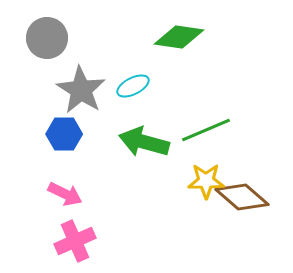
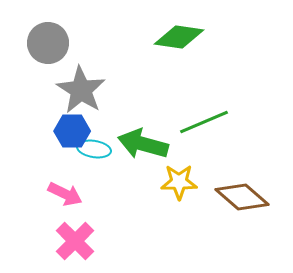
gray circle: moved 1 px right, 5 px down
cyan ellipse: moved 39 px left, 63 px down; rotated 36 degrees clockwise
green line: moved 2 px left, 8 px up
blue hexagon: moved 8 px right, 3 px up
green arrow: moved 1 px left, 2 px down
yellow star: moved 27 px left, 1 px down
pink cross: rotated 21 degrees counterclockwise
